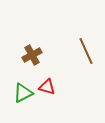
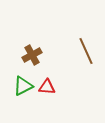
red triangle: rotated 12 degrees counterclockwise
green triangle: moved 7 px up
